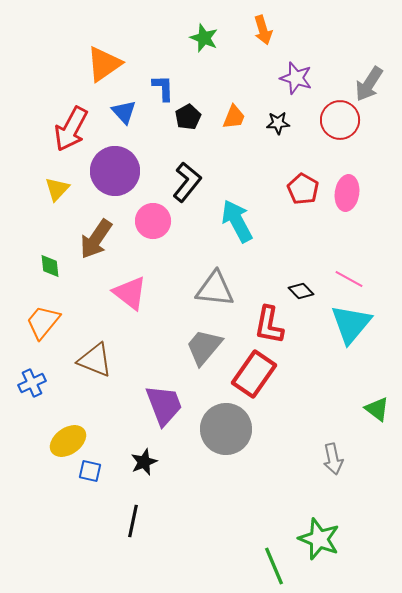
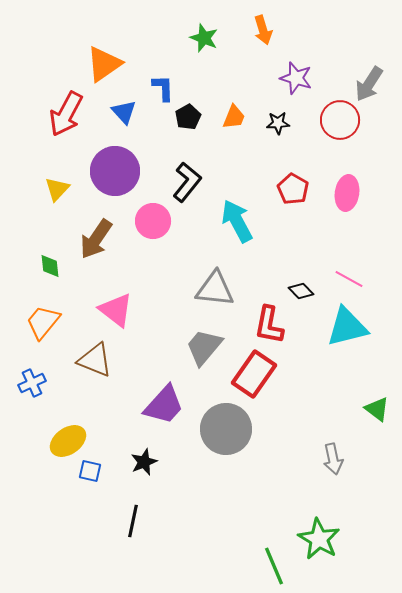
red arrow at (71, 129): moved 5 px left, 15 px up
red pentagon at (303, 189): moved 10 px left
pink triangle at (130, 293): moved 14 px left, 17 px down
cyan triangle at (351, 324): moved 4 px left, 3 px down; rotated 36 degrees clockwise
purple trapezoid at (164, 405): rotated 63 degrees clockwise
green star at (319, 539): rotated 9 degrees clockwise
